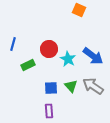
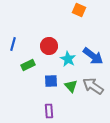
red circle: moved 3 px up
blue square: moved 7 px up
